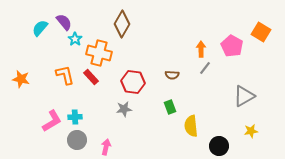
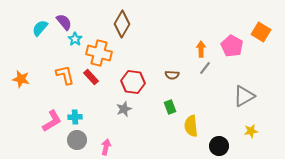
gray star: rotated 14 degrees counterclockwise
